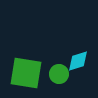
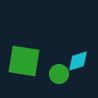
green square: moved 2 px left, 12 px up
